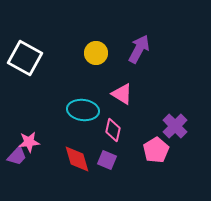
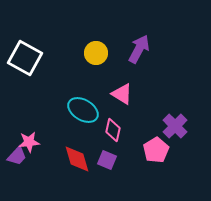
cyan ellipse: rotated 24 degrees clockwise
